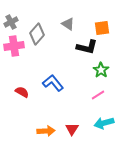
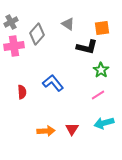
red semicircle: rotated 56 degrees clockwise
